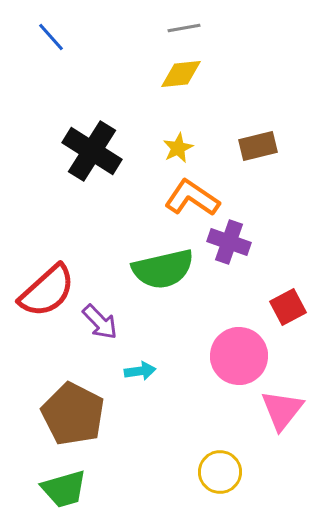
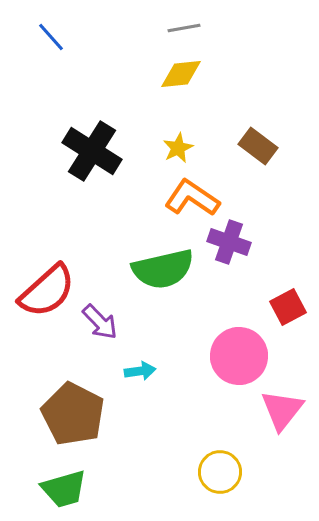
brown rectangle: rotated 51 degrees clockwise
